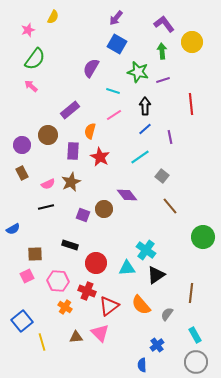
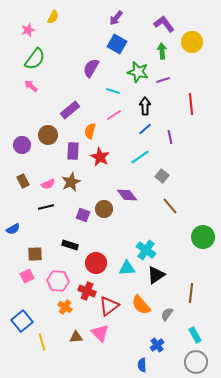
brown rectangle at (22, 173): moved 1 px right, 8 px down
